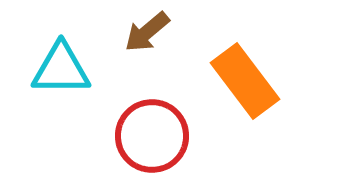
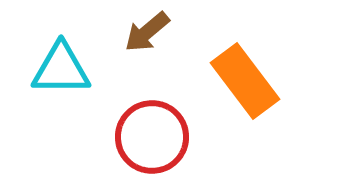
red circle: moved 1 px down
